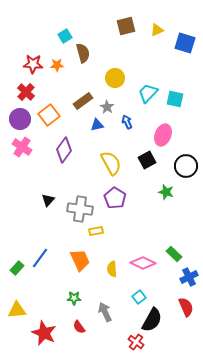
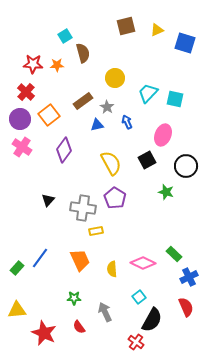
gray cross at (80, 209): moved 3 px right, 1 px up
